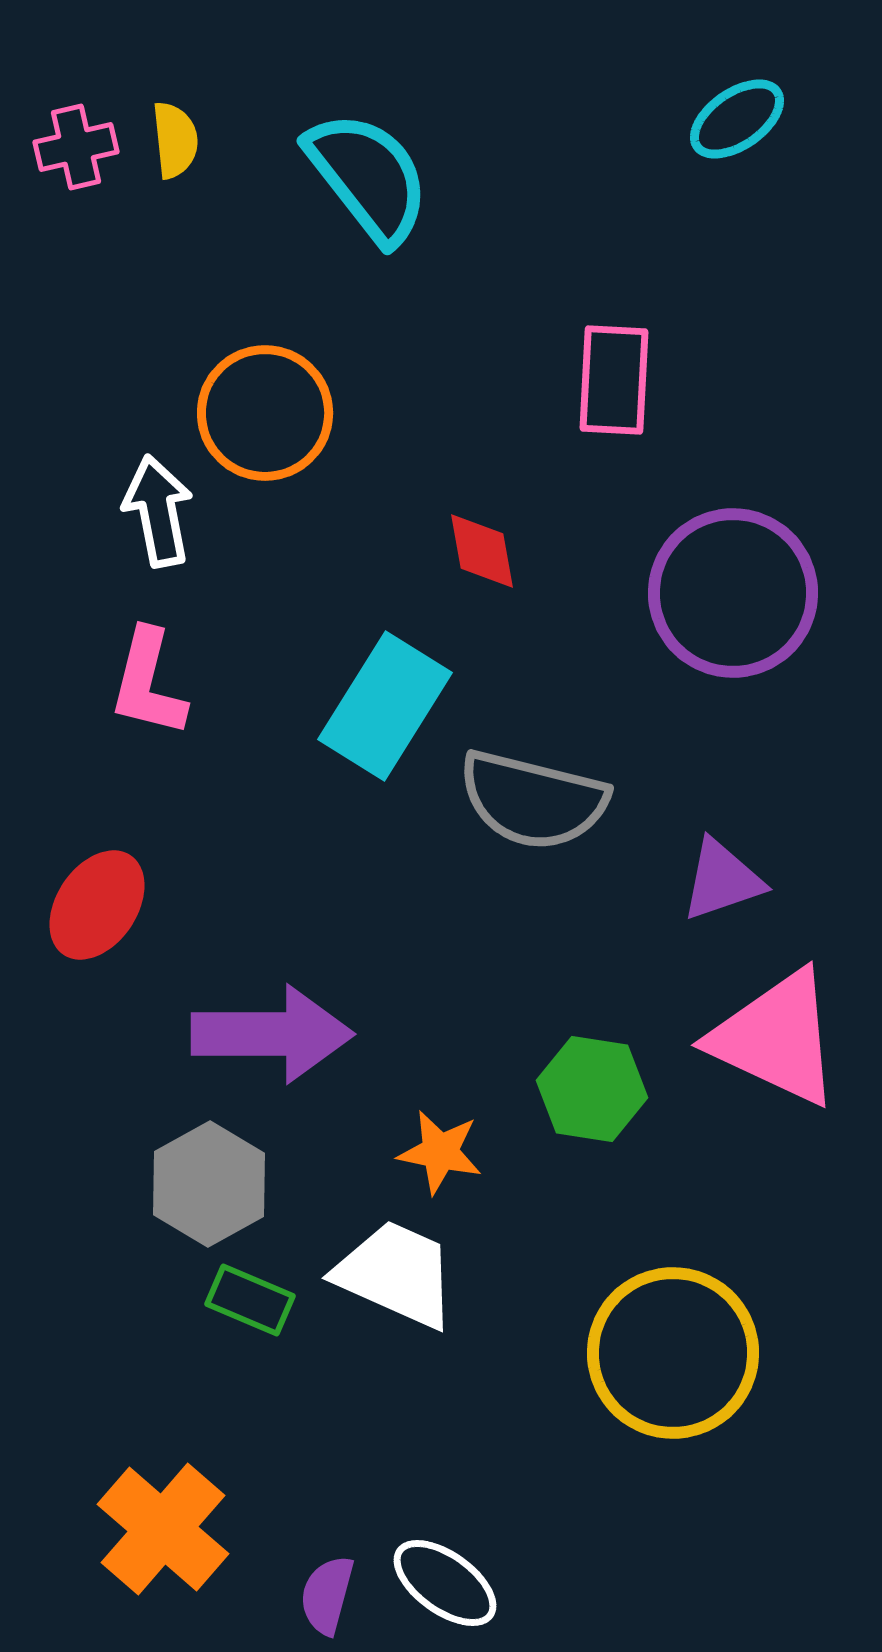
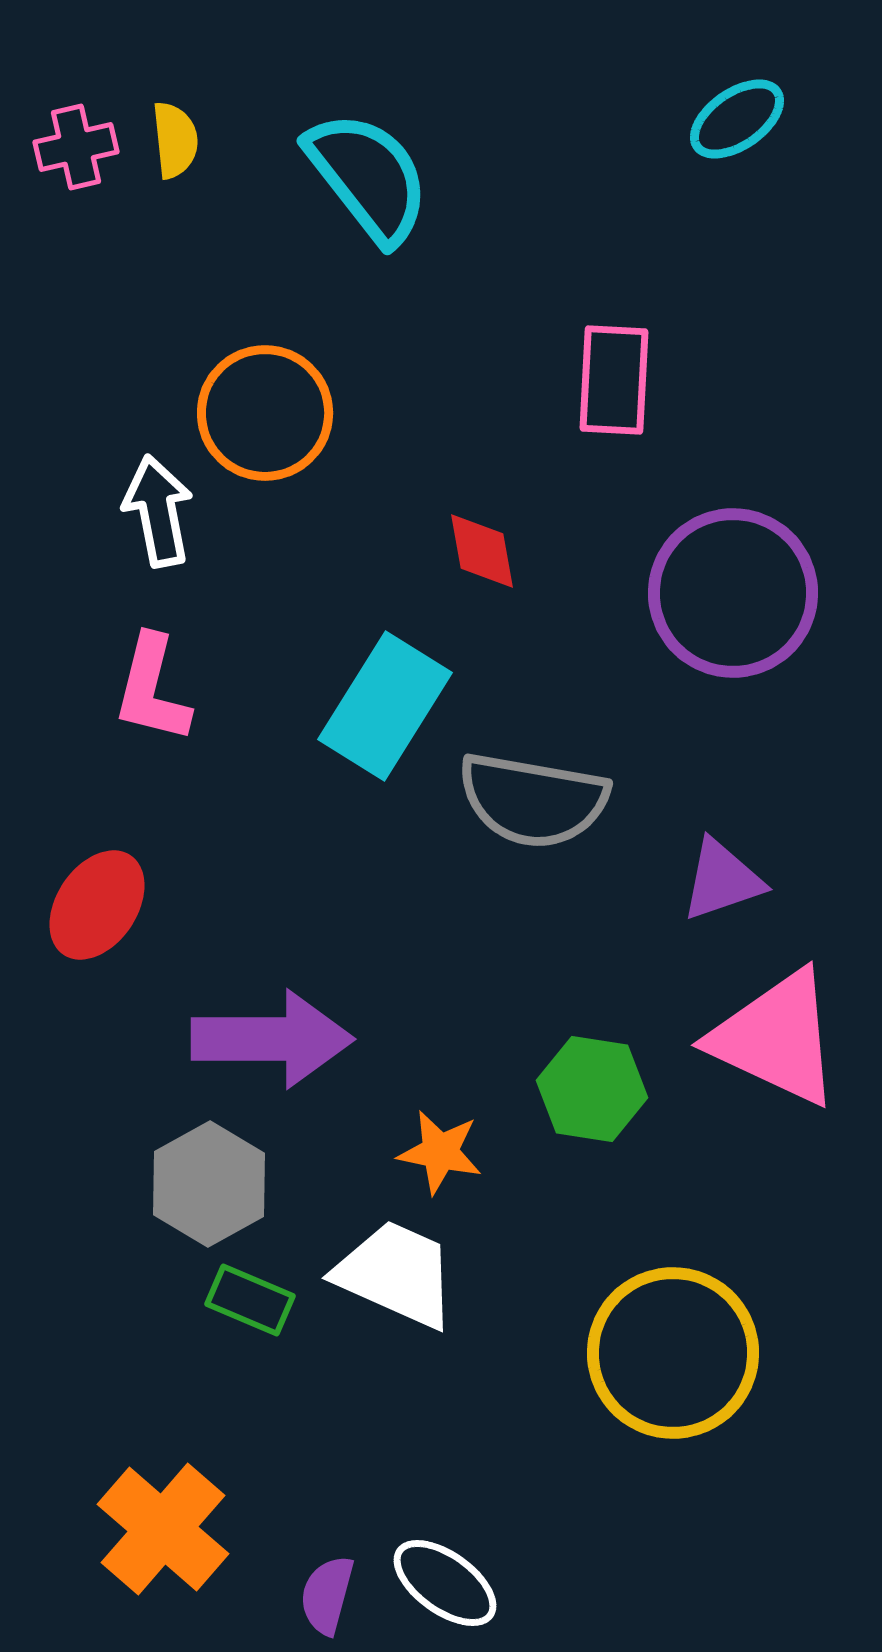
pink L-shape: moved 4 px right, 6 px down
gray semicircle: rotated 4 degrees counterclockwise
purple arrow: moved 5 px down
